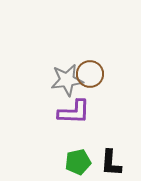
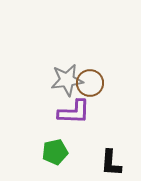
brown circle: moved 9 px down
green pentagon: moved 23 px left, 10 px up
